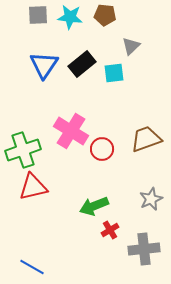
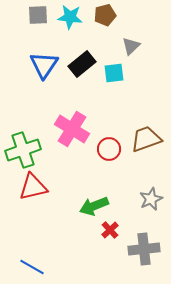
brown pentagon: rotated 20 degrees counterclockwise
pink cross: moved 1 px right, 2 px up
red circle: moved 7 px right
red cross: rotated 12 degrees counterclockwise
